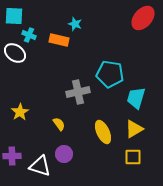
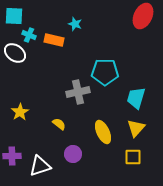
red ellipse: moved 2 px up; rotated 15 degrees counterclockwise
orange rectangle: moved 5 px left
cyan pentagon: moved 5 px left, 2 px up; rotated 8 degrees counterclockwise
yellow semicircle: rotated 16 degrees counterclockwise
yellow triangle: moved 2 px right, 1 px up; rotated 18 degrees counterclockwise
purple circle: moved 9 px right
white triangle: rotated 35 degrees counterclockwise
